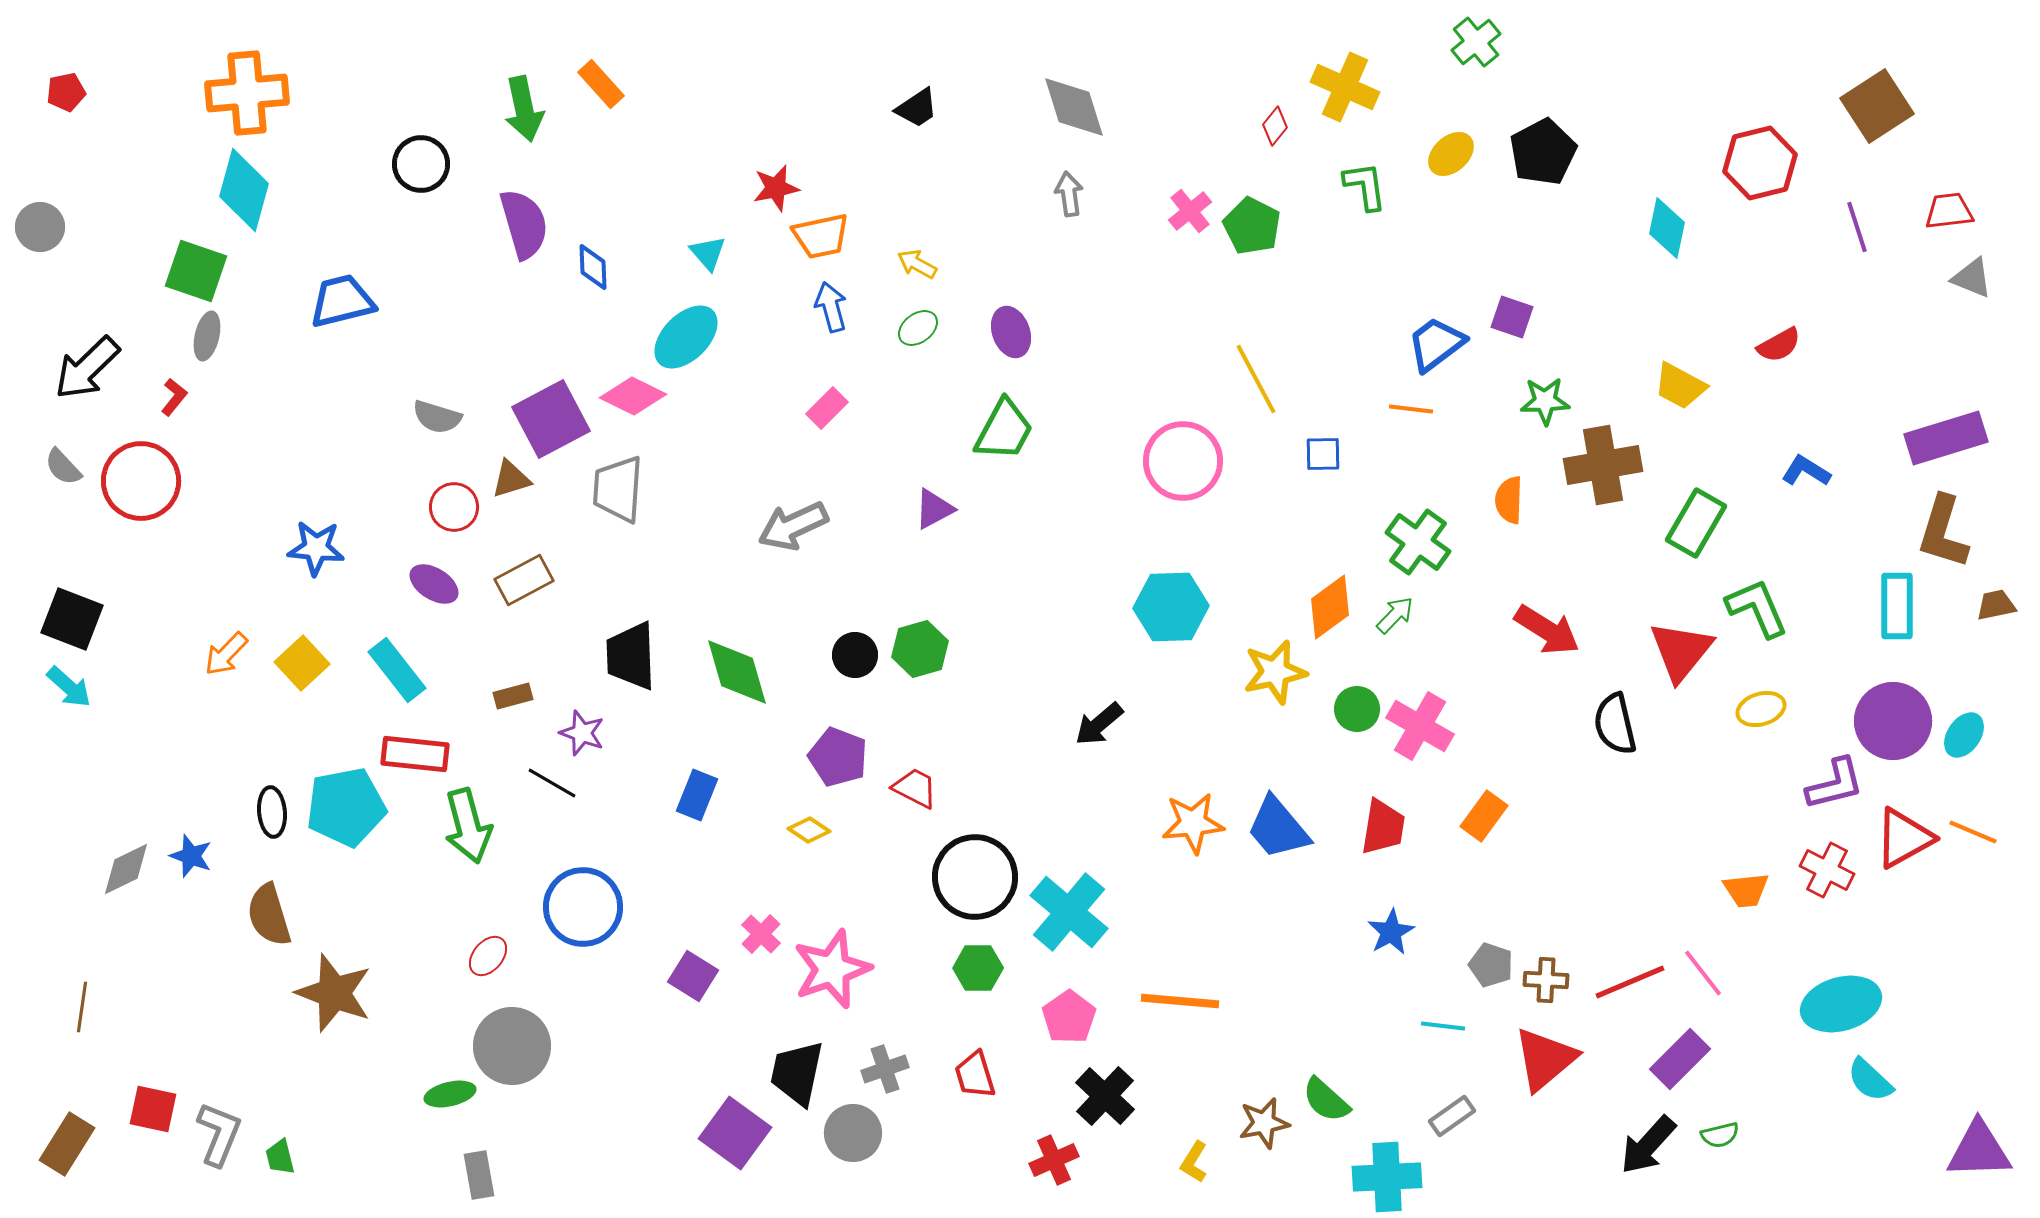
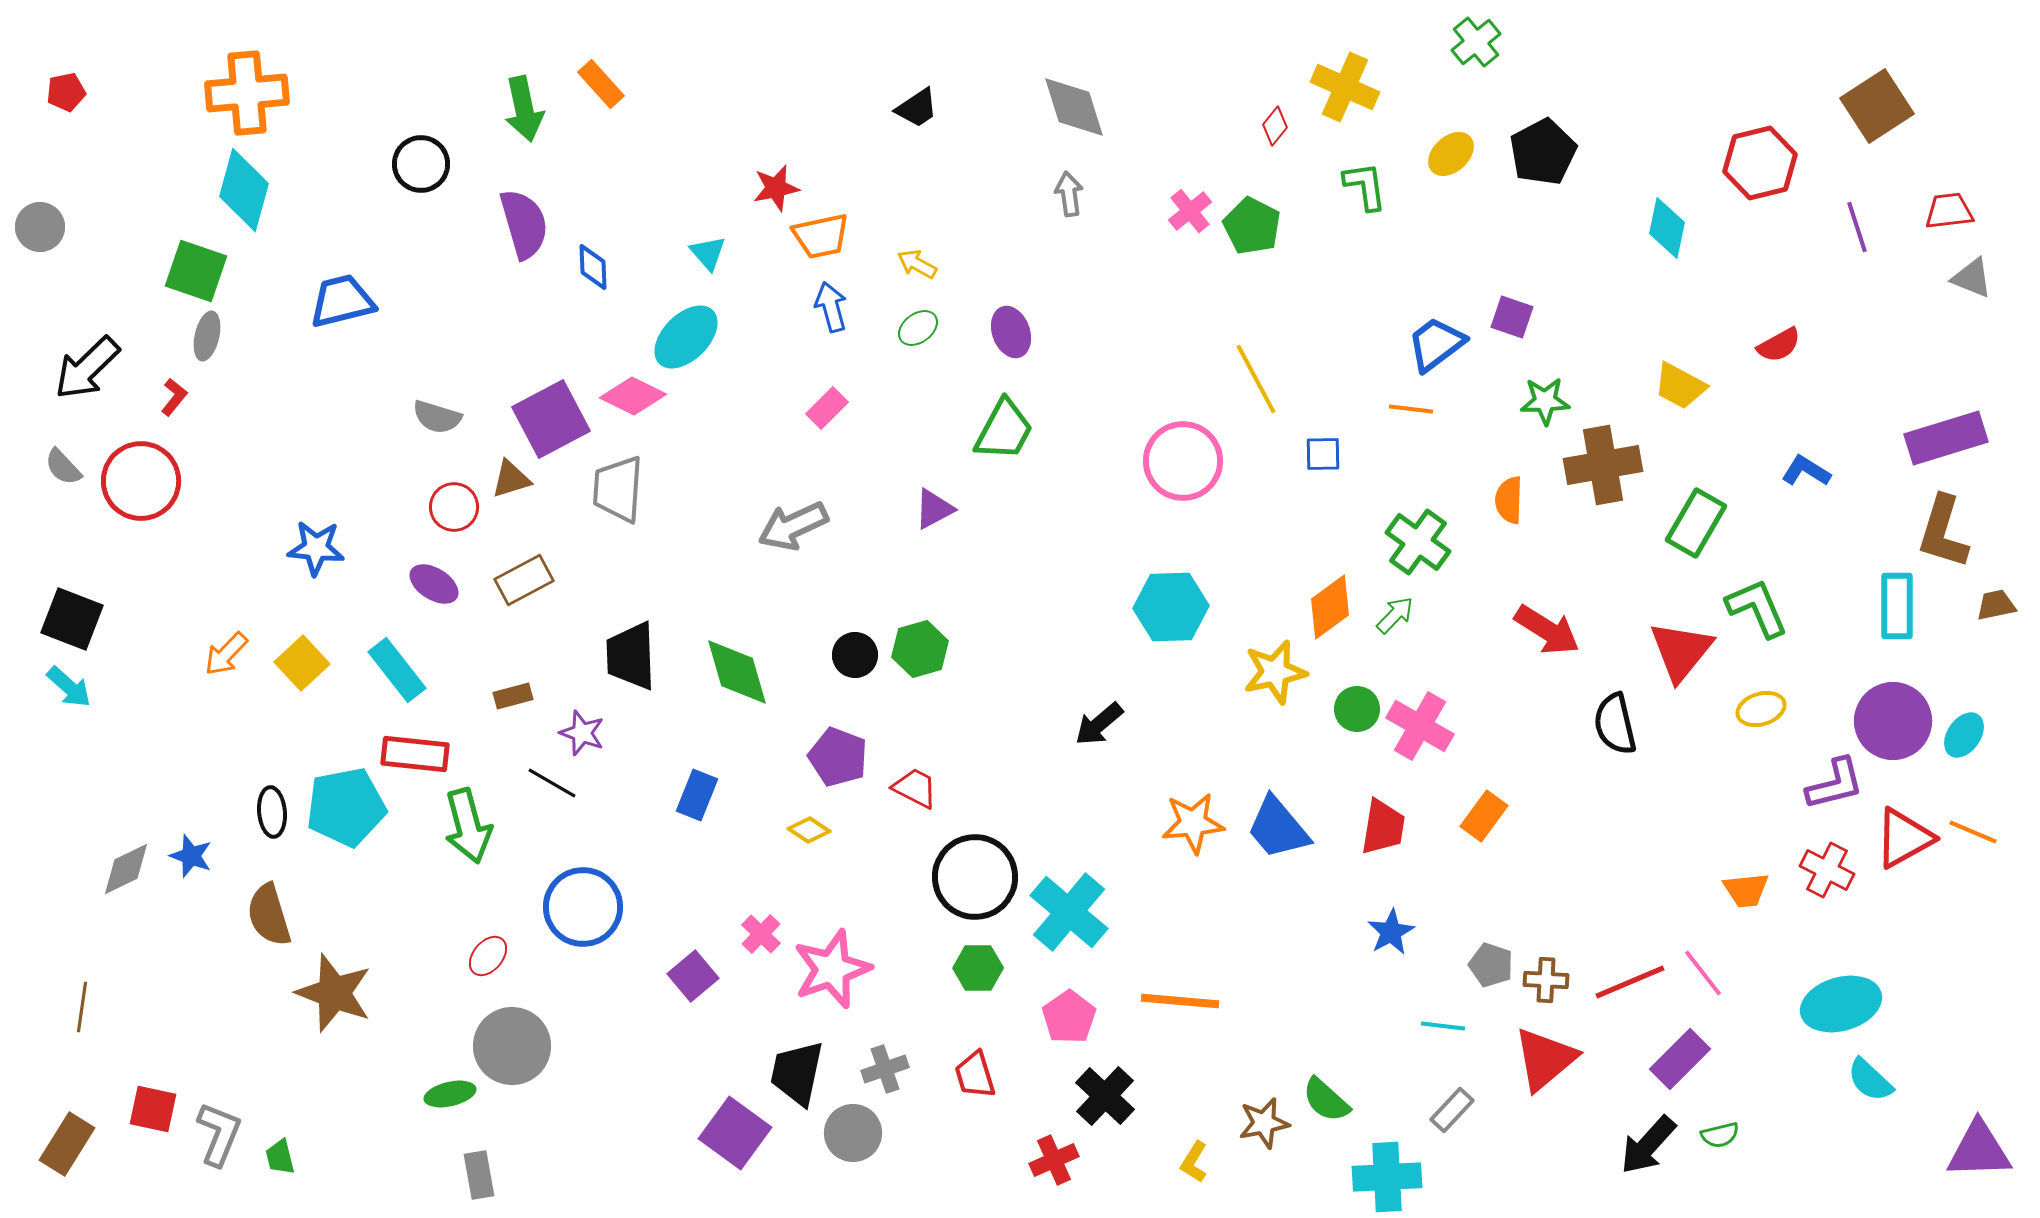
purple square at (693, 976): rotated 18 degrees clockwise
gray rectangle at (1452, 1116): moved 6 px up; rotated 12 degrees counterclockwise
